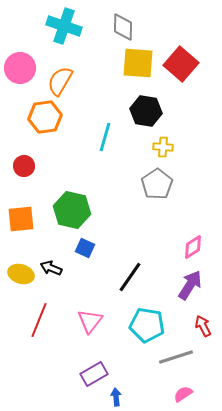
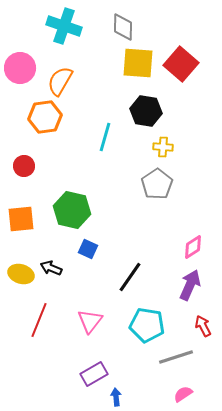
blue square: moved 3 px right, 1 px down
purple arrow: rotated 8 degrees counterclockwise
